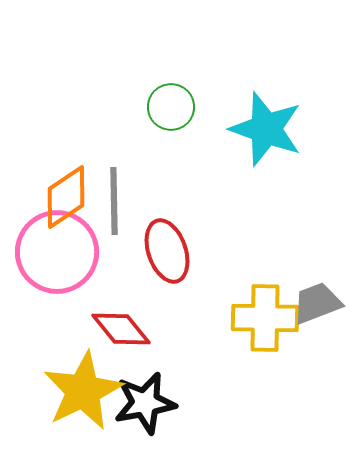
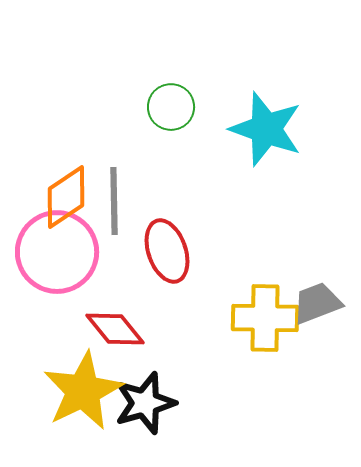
red diamond: moved 6 px left
black star: rotated 6 degrees counterclockwise
